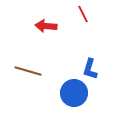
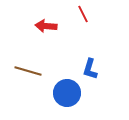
blue circle: moved 7 px left
